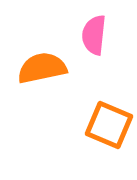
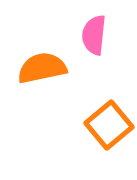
orange square: rotated 27 degrees clockwise
